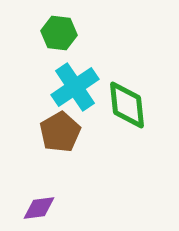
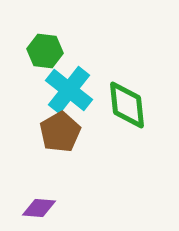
green hexagon: moved 14 px left, 18 px down
cyan cross: moved 6 px left, 3 px down; rotated 18 degrees counterclockwise
purple diamond: rotated 12 degrees clockwise
